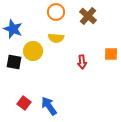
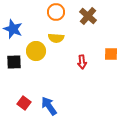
yellow circle: moved 3 px right
black square: rotated 14 degrees counterclockwise
